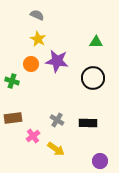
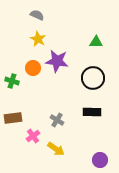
orange circle: moved 2 px right, 4 px down
black rectangle: moved 4 px right, 11 px up
purple circle: moved 1 px up
